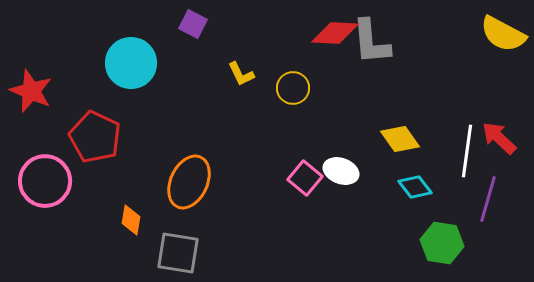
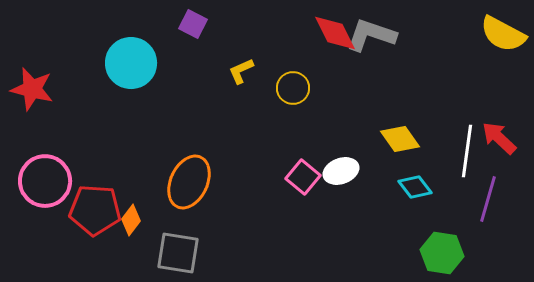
red diamond: rotated 60 degrees clockwise
gray L-shape: moved 7 px up; rotated 114 degrees clockwise
yellow L-shape: moved 3 px up; rotated 92 degrees clockwise
red star: moved 1 px right, 2 px up; rotated 9 degrees counterclockwise
red pentagon: moved 73 px down; rotated 21 degrees counterclockwise
white ellipse: rotated 40 degrees counterclockwise
pink square: moved 2 px left, 1 px up
orange diamond: rotated 28 degrees clockwise
green hexagon: moved 10 px down
